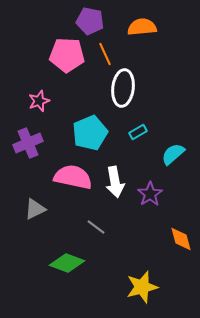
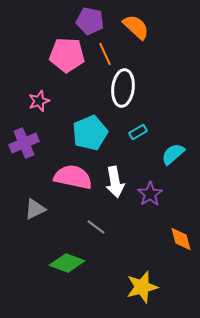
orange semicircle: moved 6 px left; rotated 48 degrees clockwise
purple cross: moved 4 px left
